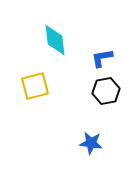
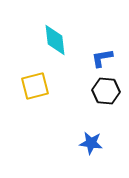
black hexagon: rotated 16 degrees clockwise
